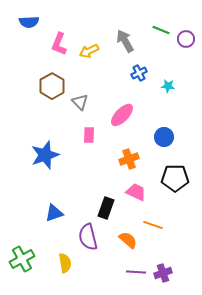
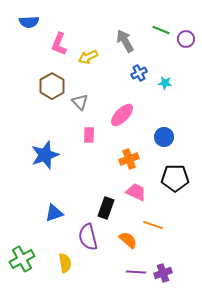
yellow arrow: moved 1 px left, 6 px down
cyan star: moved 3 px left, 3 px up
